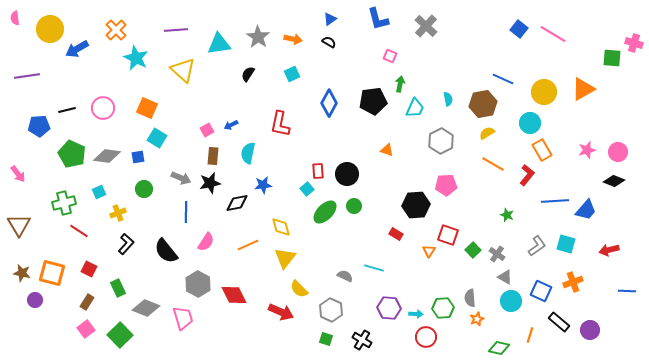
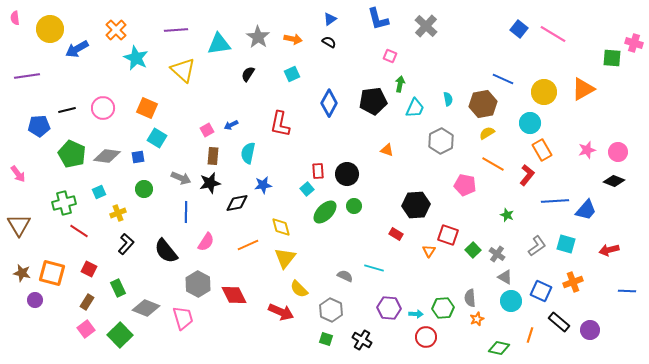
pink pentagon at (446, 185): moved 19 px right; rotated 15 degrees clockwise
